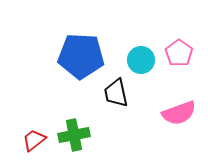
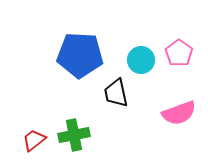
blue pentagon: moved 1 px left, 1 px up
